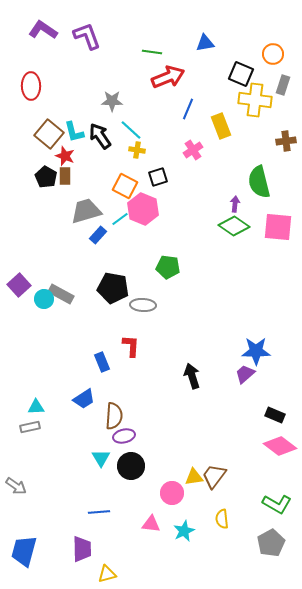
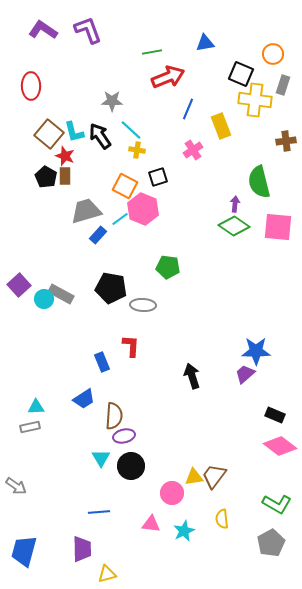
purple L-shape at (87, 36): moved 1 px right, 6 px up
green line at (152, 52): rotated 18 degrees counterclockwise
black pentagon at (113, 288): moved 2 px left
